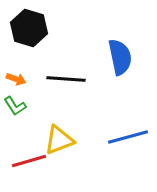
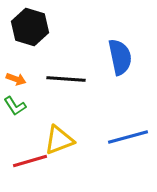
black hexagon: moved 1 px right, 1 px up
red line: moved 1 px right
